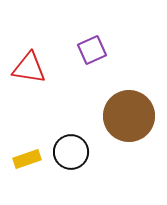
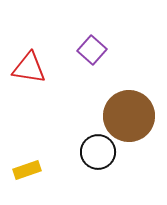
purple square: rotated 24 degrees counterclockwise
black circle: moved 27 px right
yellow rectangle: moved 11 px down
